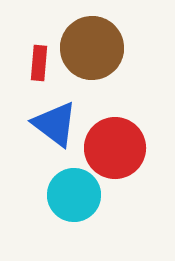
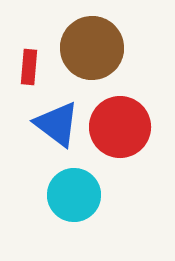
red rectangle: moved 10 px left, 4 px down
blue triangle: moved 2 px right
red circle: moved 5 px right, 21 px up
